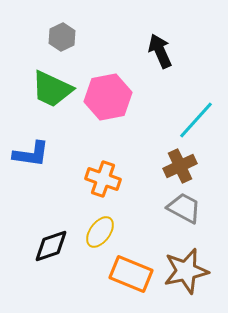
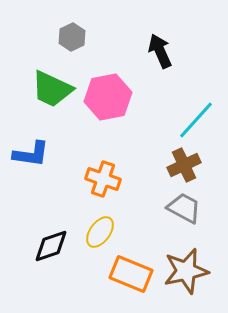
gray hexagon: moved 10 px right
brown cross: moved 4 px right, 1 px up
